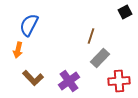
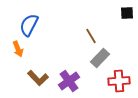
black square: moved 2 px right, 1 px down; rotated 24 degrees clockwise
brown line: rotated 49 degrees counterclockwise
orange arrow: moved 1 px up; rotated 35 degrees counterclockwise
brown L-shape: moved 5 px right
